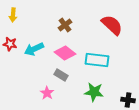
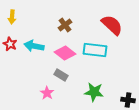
yellow arrow: moved 1 px left, 2 px down
red star: rotated 16 degrees clockwise
cyan arrow: moved 3 px up; rotated 36 degrees clockwise
cyan rectangle: moved 2 px left, 10 px up
